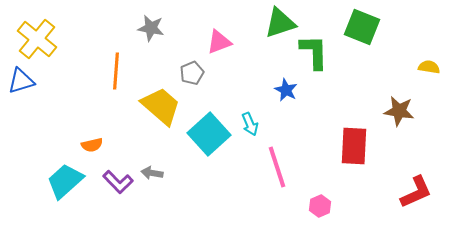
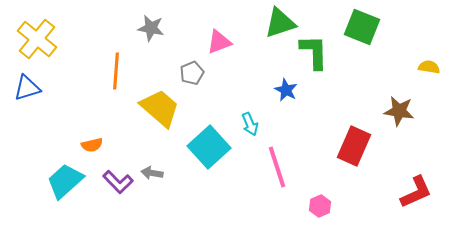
blue triangle: moved 6 px right, 7 px down
yellow trapezoid: moved 1 px left, 2 px down
cyan square: moved 13 px down
red rectangle: rotated 21 degrees clockwise
